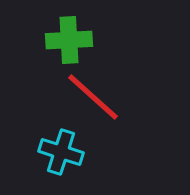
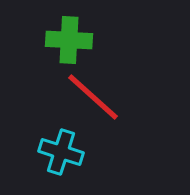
green cross: rotated 6 degrees clockwise
